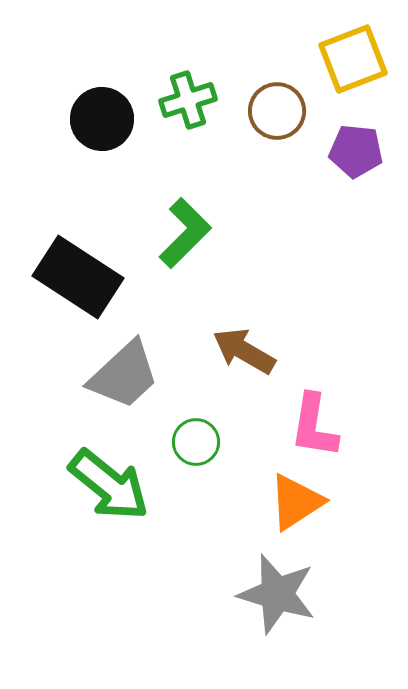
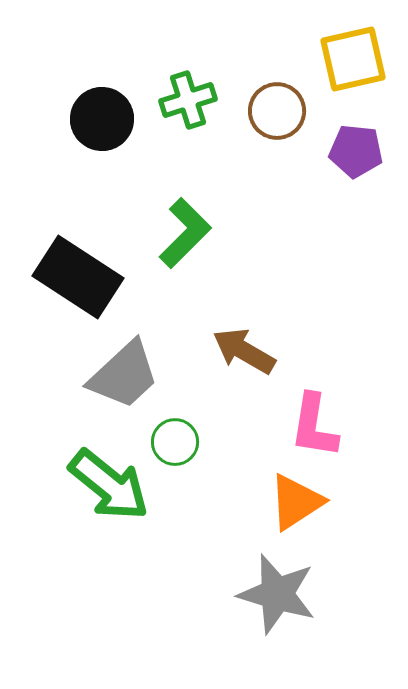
yellow square: rotated 8 degrees clockwise
green circle: moved 21 px left
